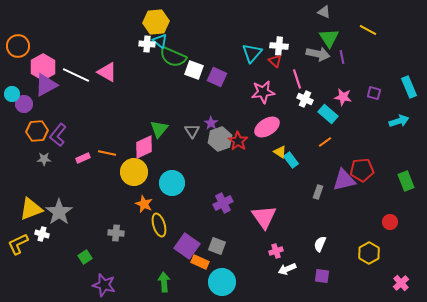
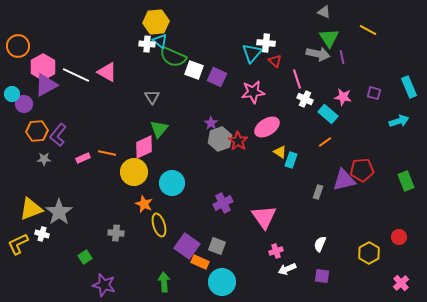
white cross at (279, 46): moved 13 px left, 3 px up
pink star at (263, 92): moved 10 px left
gray triangle at (192, 131): moved 40 px left, 34 px up
cyan rectangle at (291, 160): rotated 56 degrees clockwise
red circle at (390, 222): moved 9 px right, 15 px down
